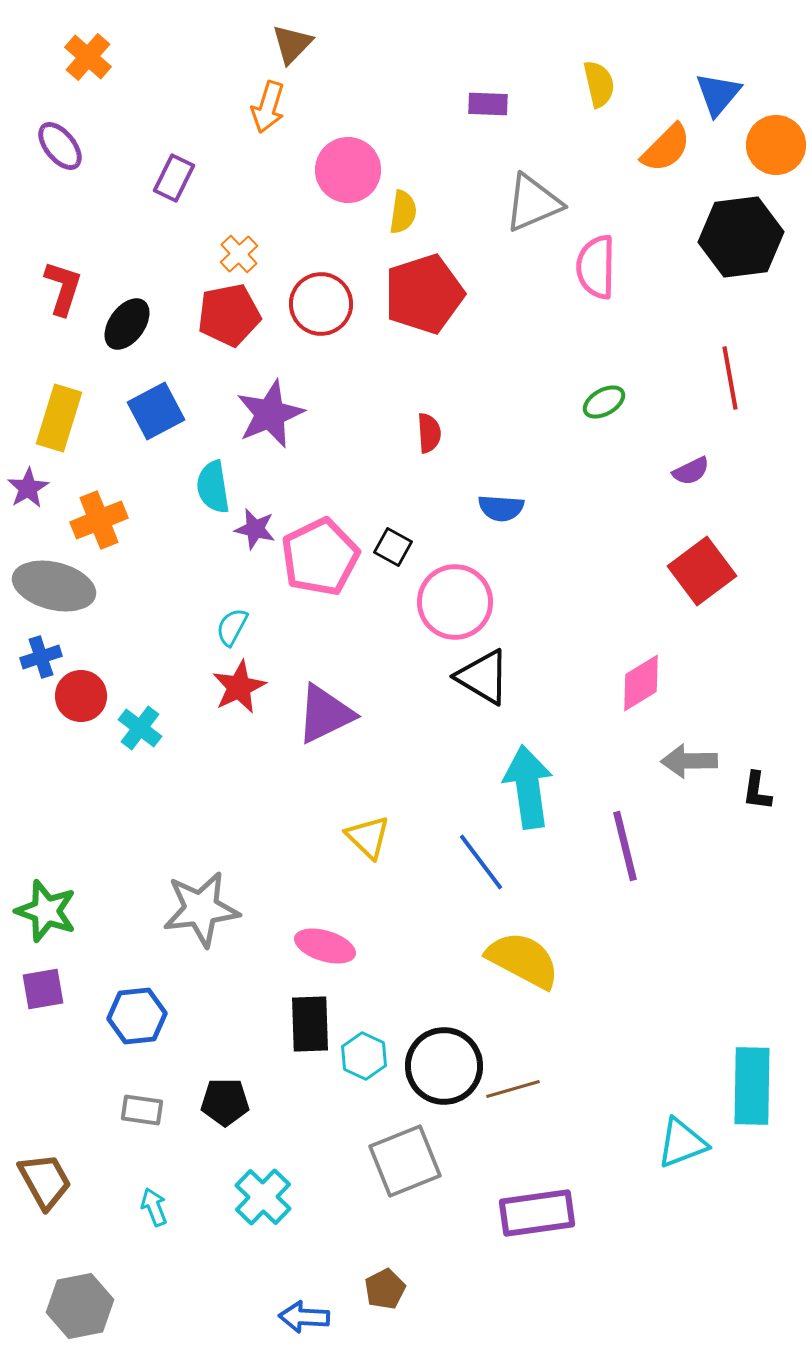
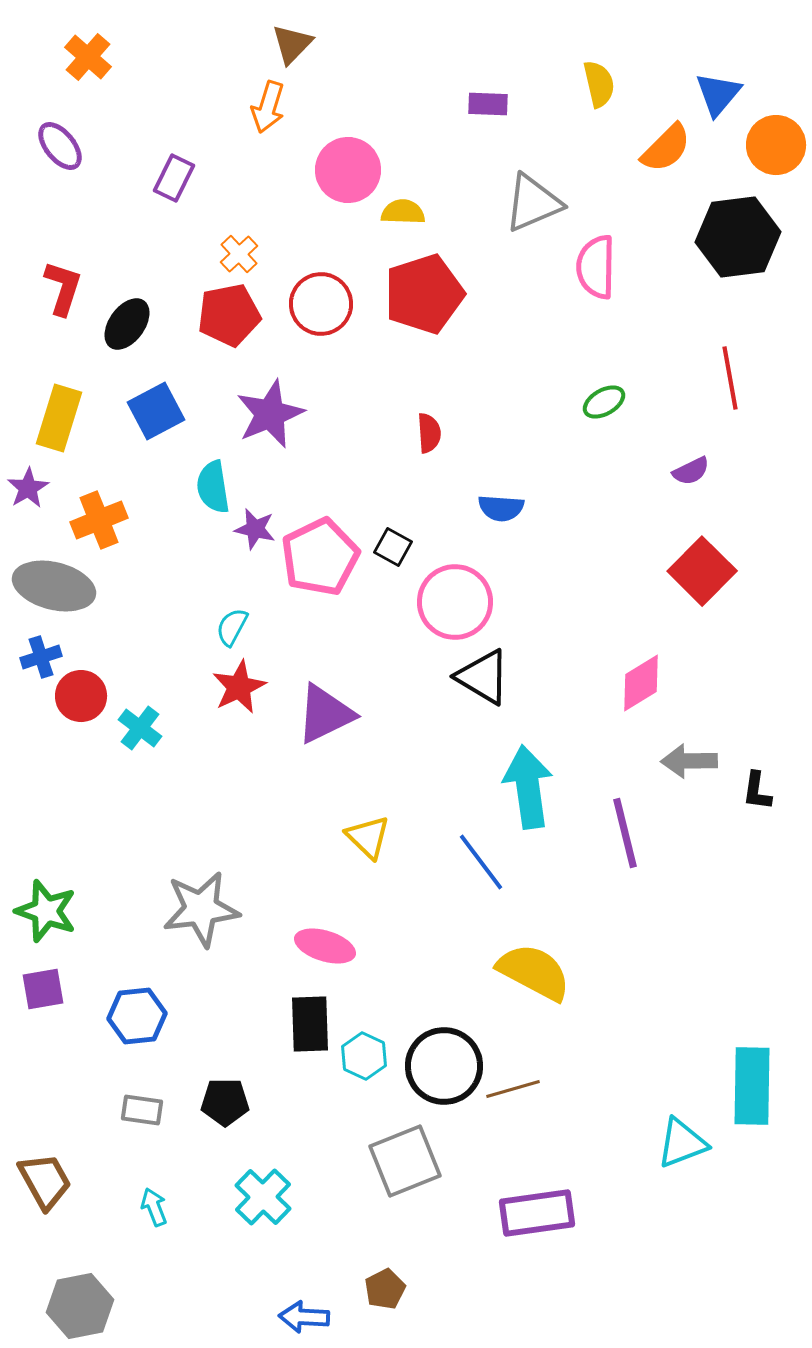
yellow semicircle at (403, 212): rotated 96 degrees counterclockwise
black hexagon at (741, 237): moved 3 px left
red square at (702, 571): rotated 8 degrees counterclockwise
purple line at (625, 846): moved 13 px up
yellow semicircle at (523, 960): moved 11 px right, 12 px down
